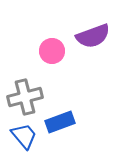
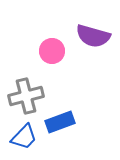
purple semicircle: rotated 36 degrees clockwise
gray cross: moved 1 px right, 1 px up
blue trapezoid: moved 1 px down; rotated 84 degrees clockwise
